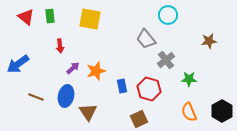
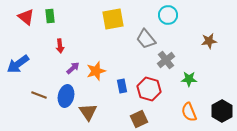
yellow square: moved 23 px right; rotated 20 degrees counterclockwise
brown line: moved 3 px right, 2 px up
